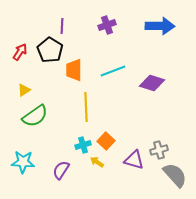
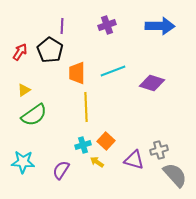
orange trapezoid: moved 3 px right, 3 px down
green semicircle: moved 1 px left, 1 px up
